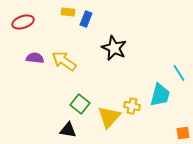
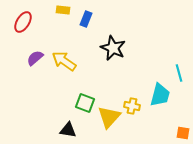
yellow rectangle: moved 5 px left, 2 px up
red ellipse: rotated 40 degrees counterclockwise
black star: moved 1 px left
purple semicircle: rotated 48 degrees counterclockwise
cyan line: rotated 18 degrees clockwise
green square: moved 5 px right, 1 px up; rotated 18 degrees counterclockwise
orange square: rotated 16 degrees clockwise
